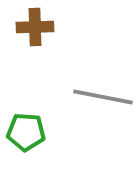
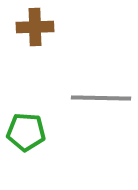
gray line: moved 2 px left, 1 px down; rotated 10 degrees counterclockwise
